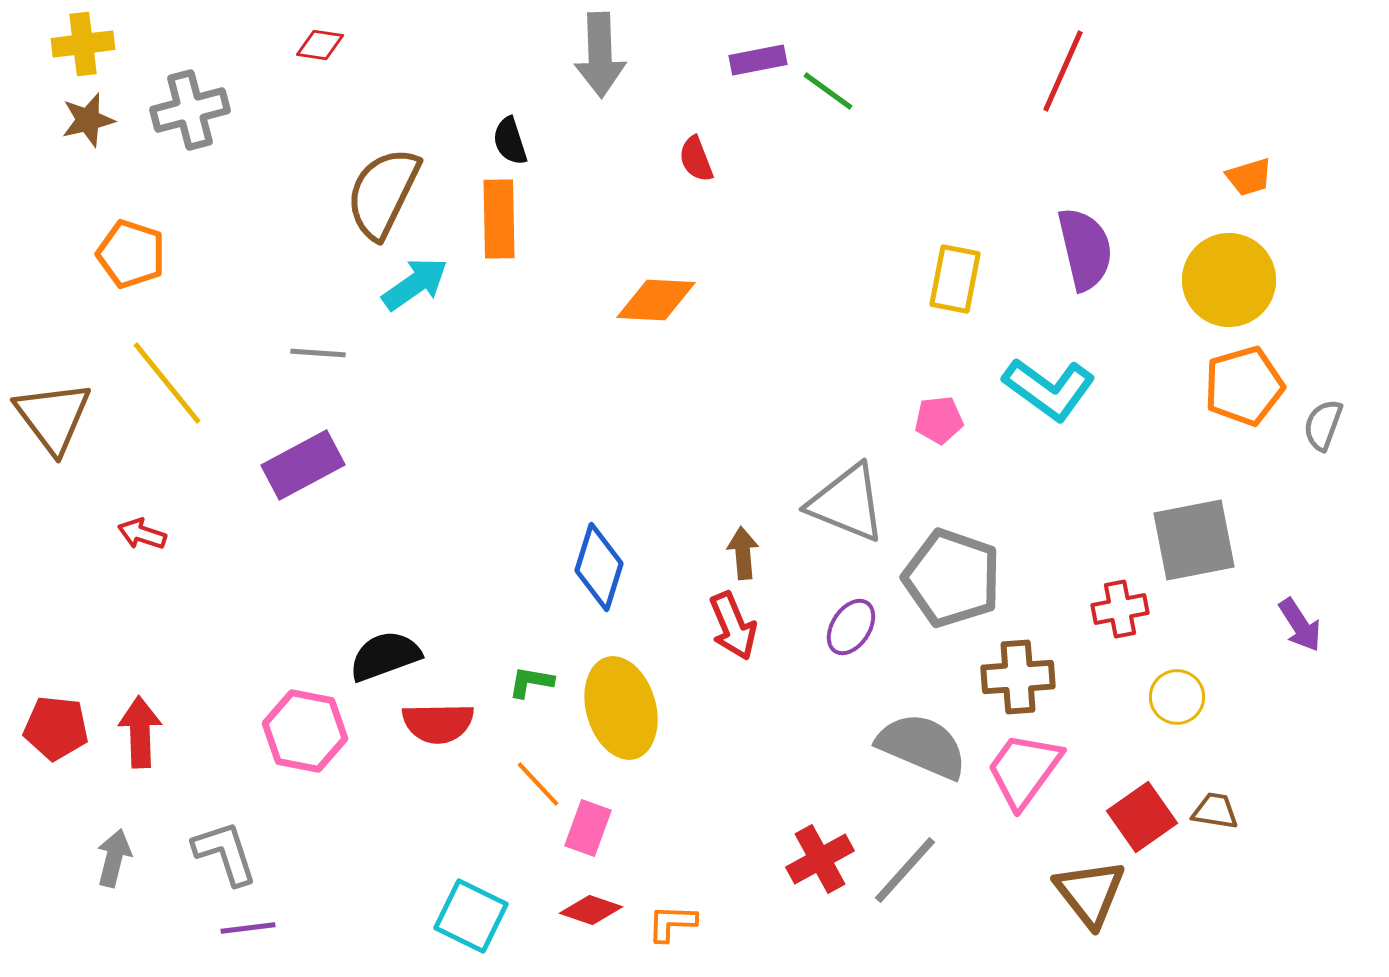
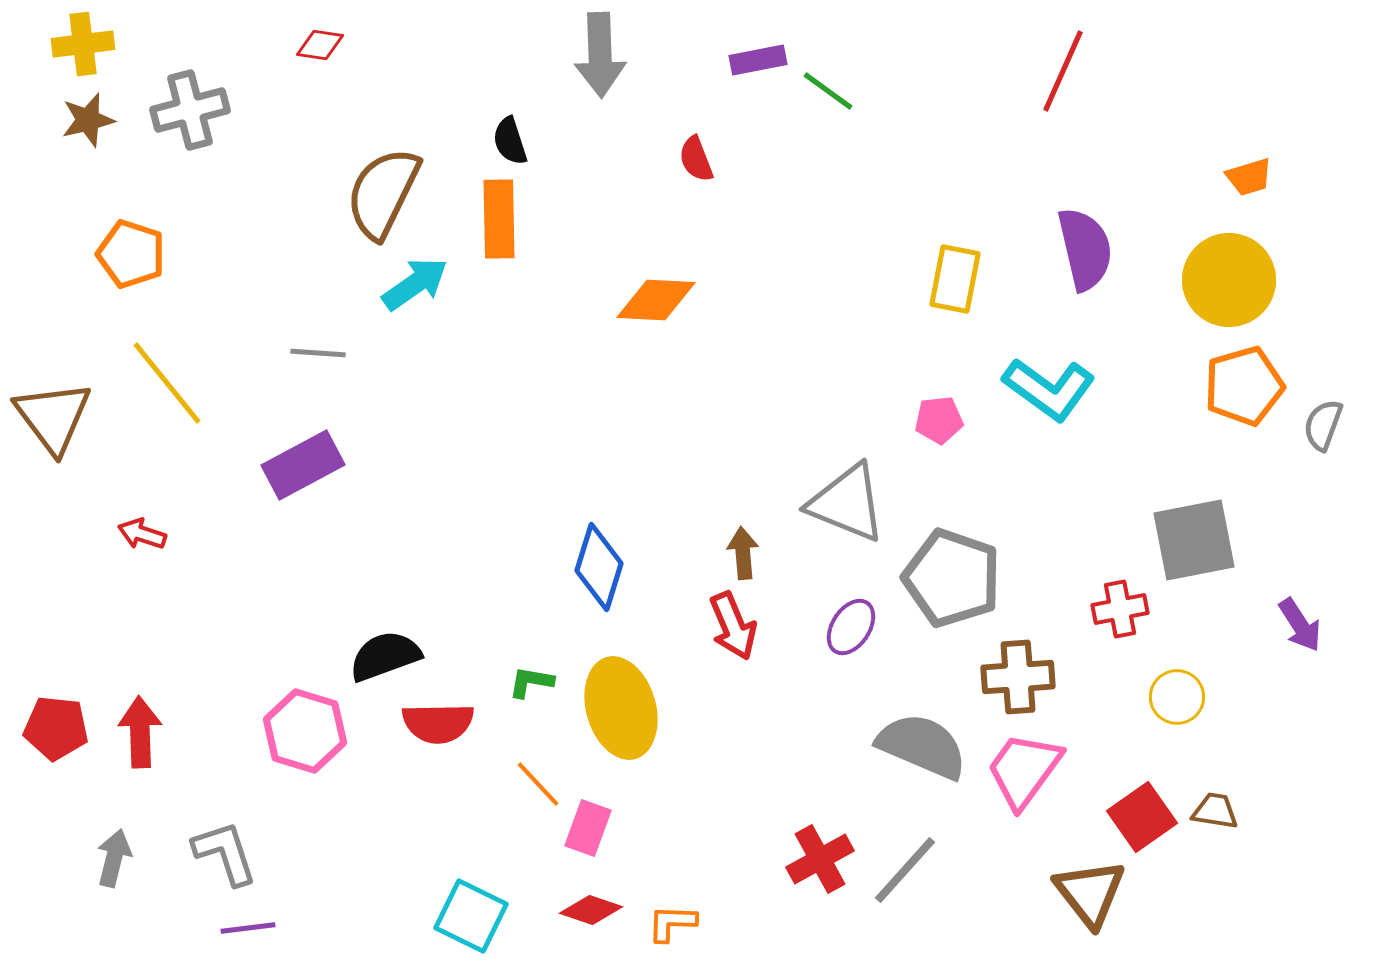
pink hexagon at (305, 731): rotated 6 degrees clockwise
